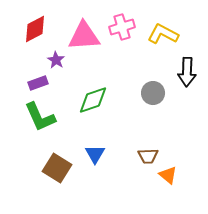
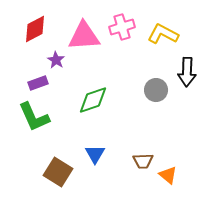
gray circle: moved 3 px right, 3 px up
green L-shape: moved 6 px left
brown trapezoid: moved 5 px left, 5 px down
brown square: moved 1 px right, 4 px down
